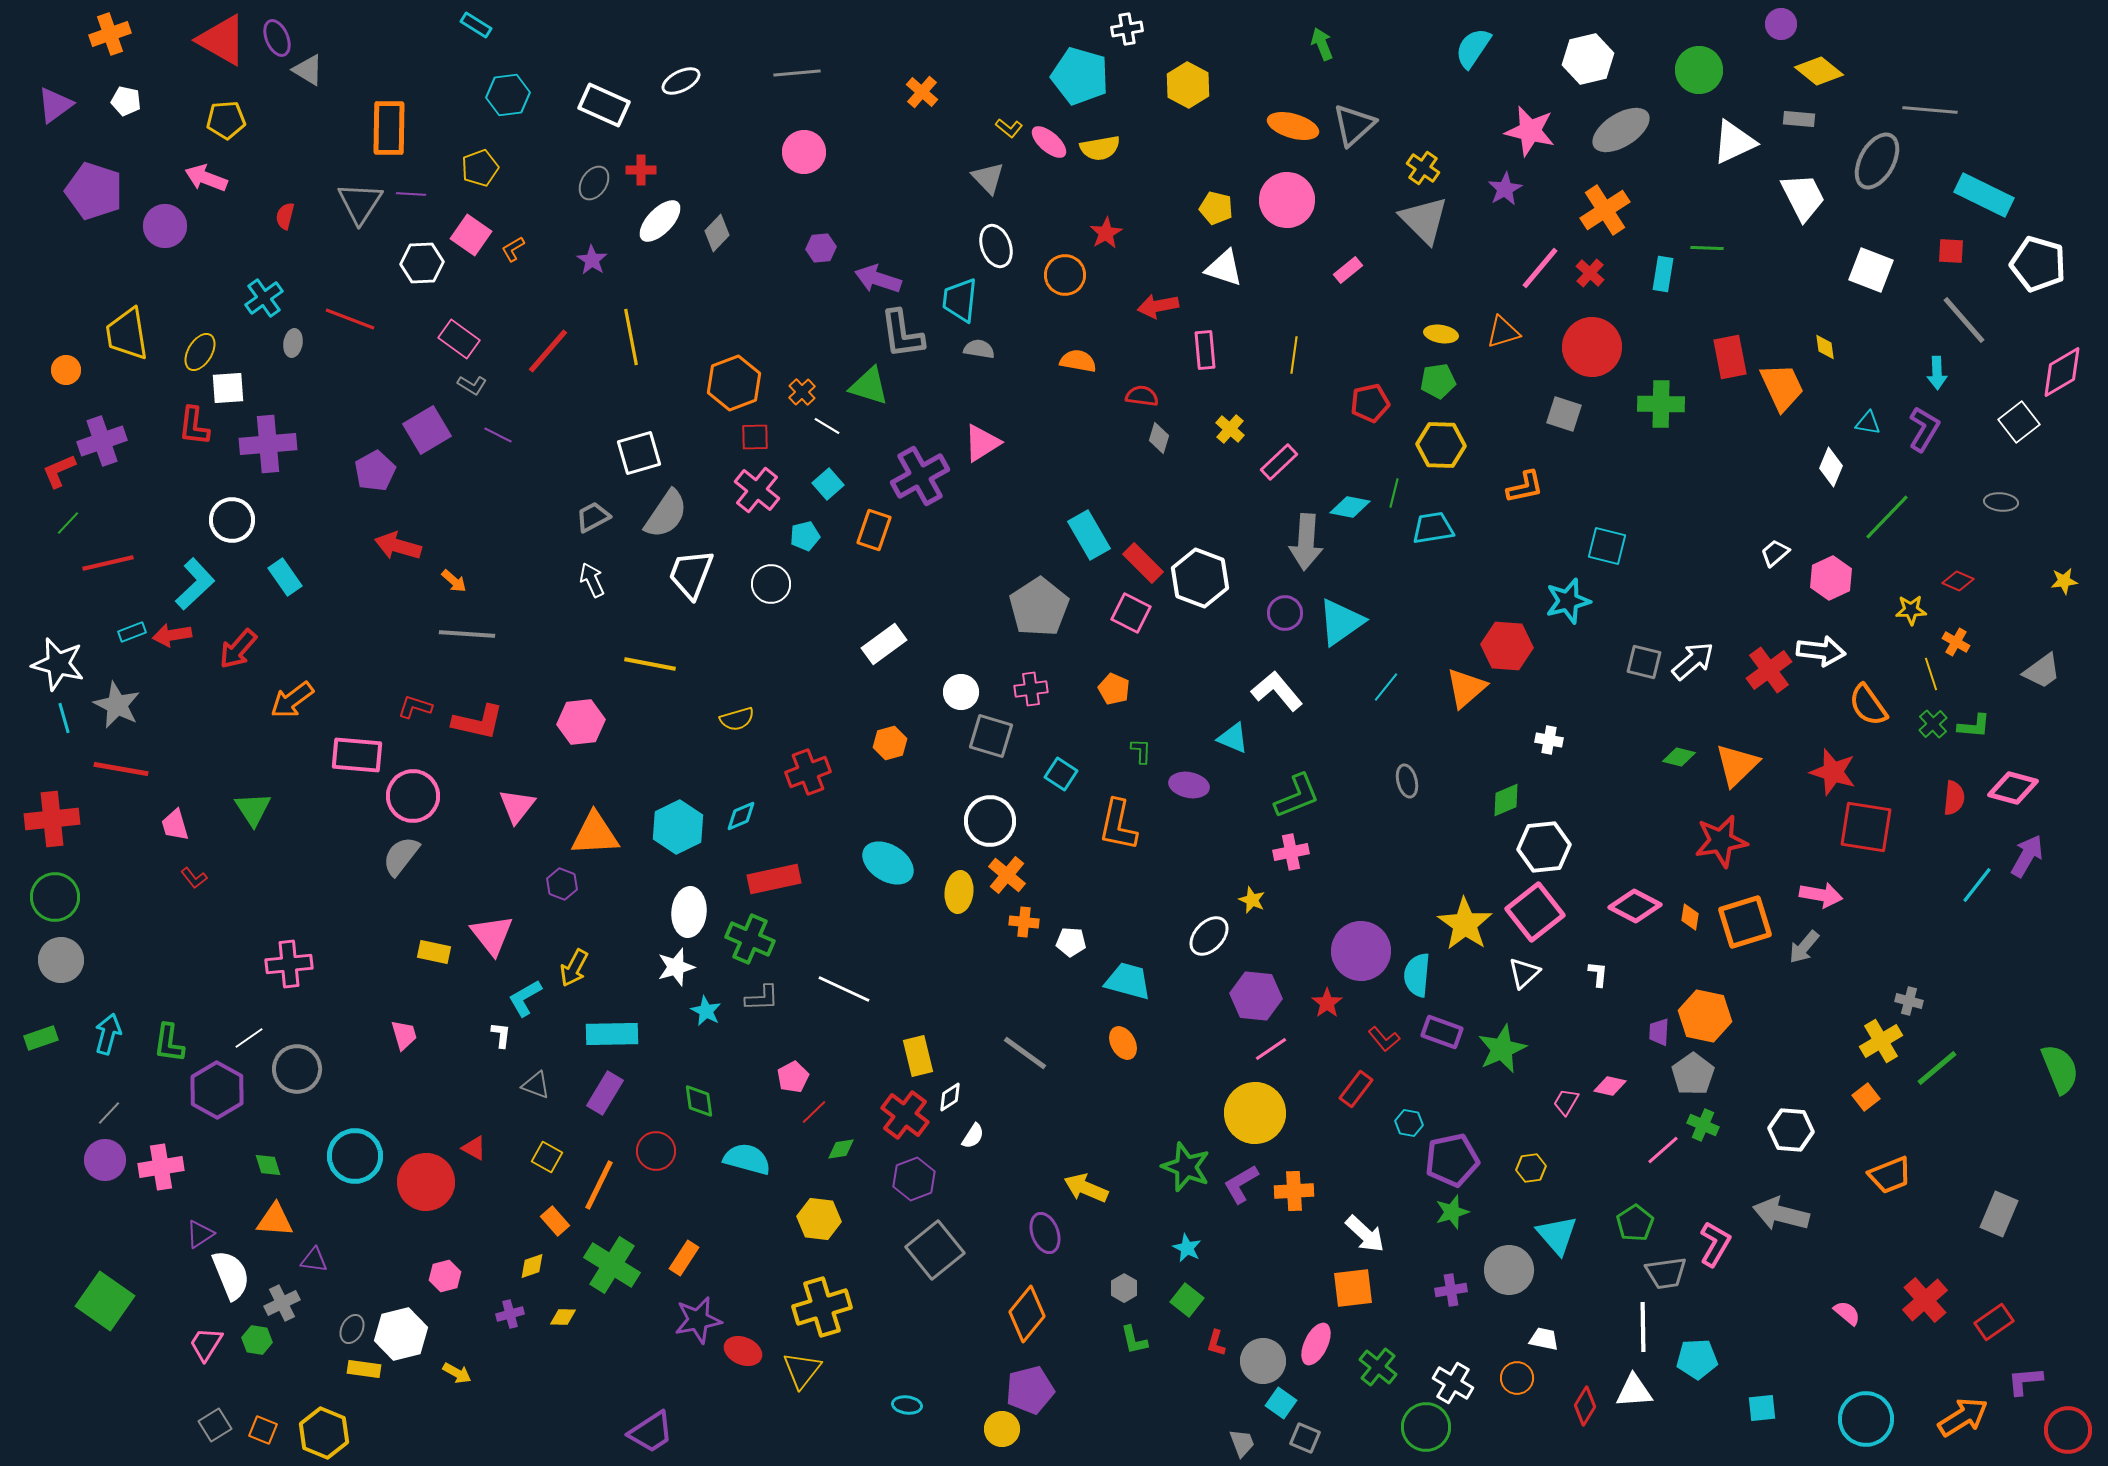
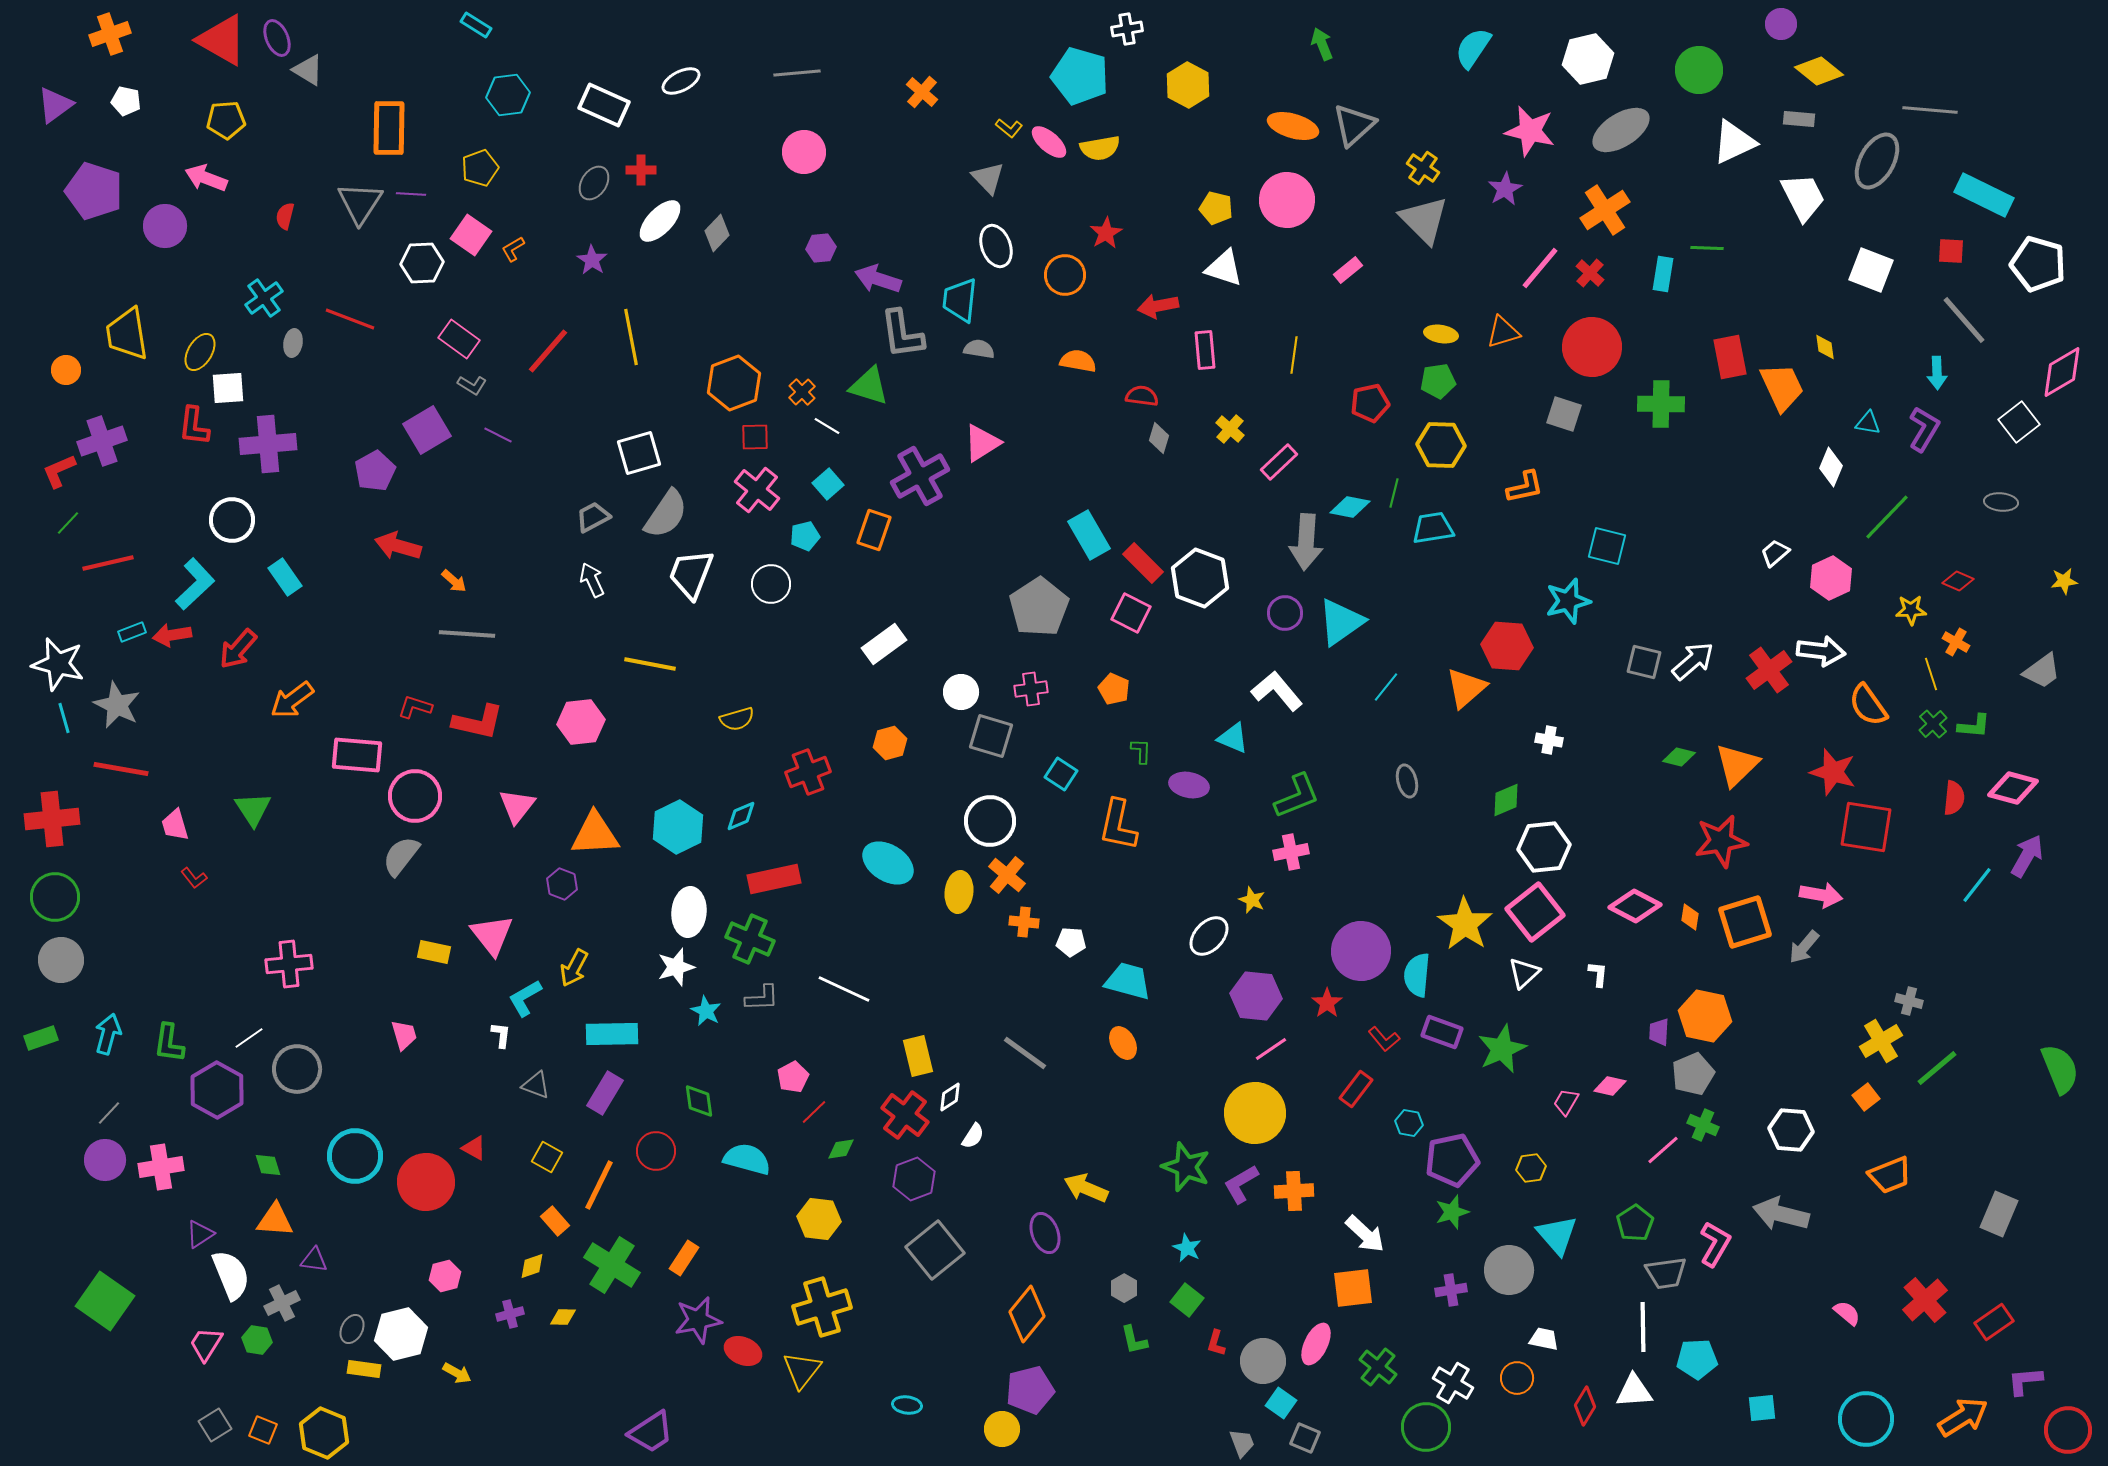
pink circle at (413, 796): moved 2 px right
gray pentagon at (1693, 1074): rotated 12 degrees clockwise
